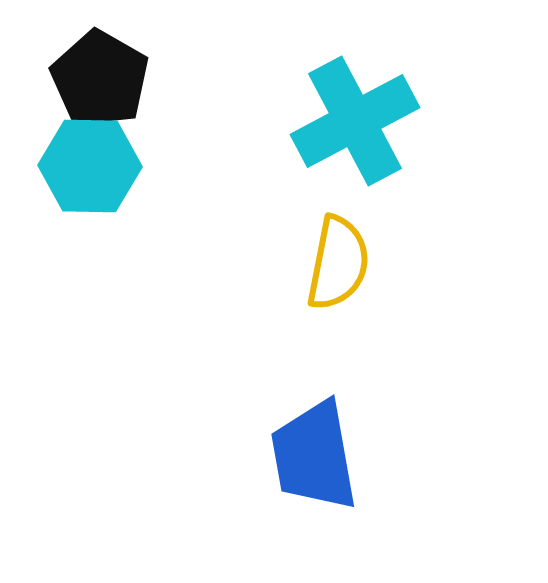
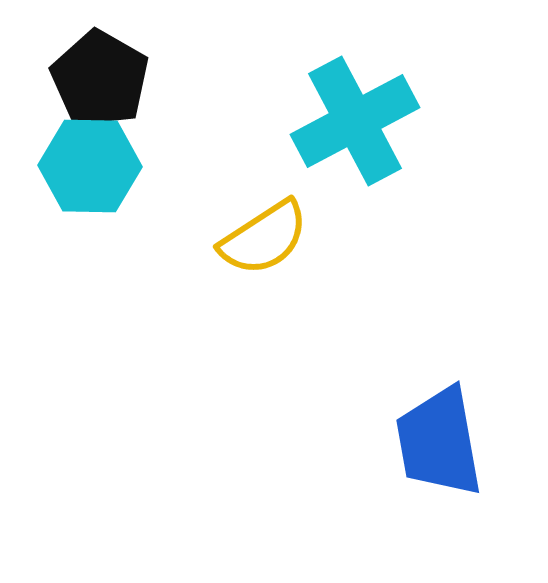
yellow semicircle: moved 74 px left, 25 px up; rotated 46 degrees clockwise
blue trapezoid: moved 125 px right, 14 px up
